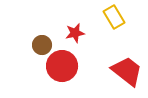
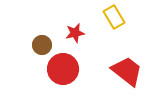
red circle: moved 1 px right, 3 px down
